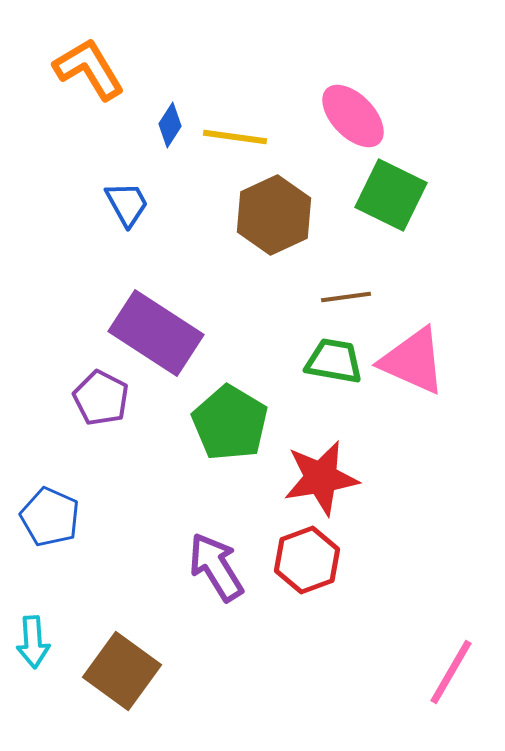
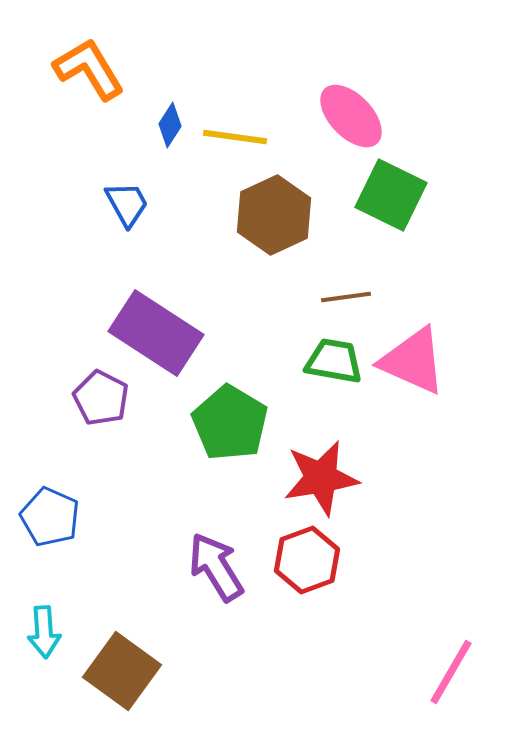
pink ellipse: moved 2 px left
cyan arrow: moved 11 px right, 10 px up
